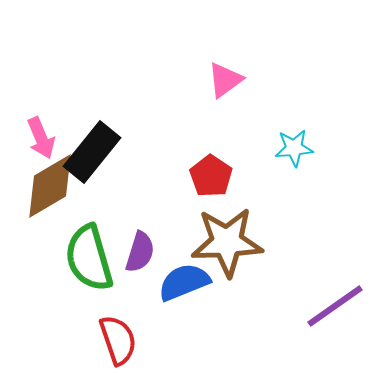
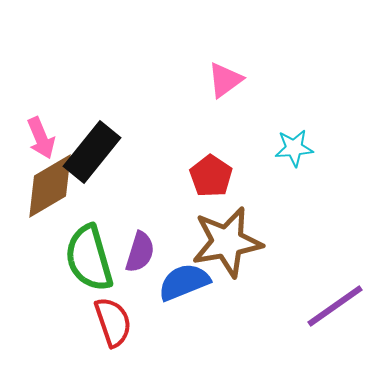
brown star: rotated 8 degrees counterclockwise
red semicircle: moved 5 px left, 18 px up
